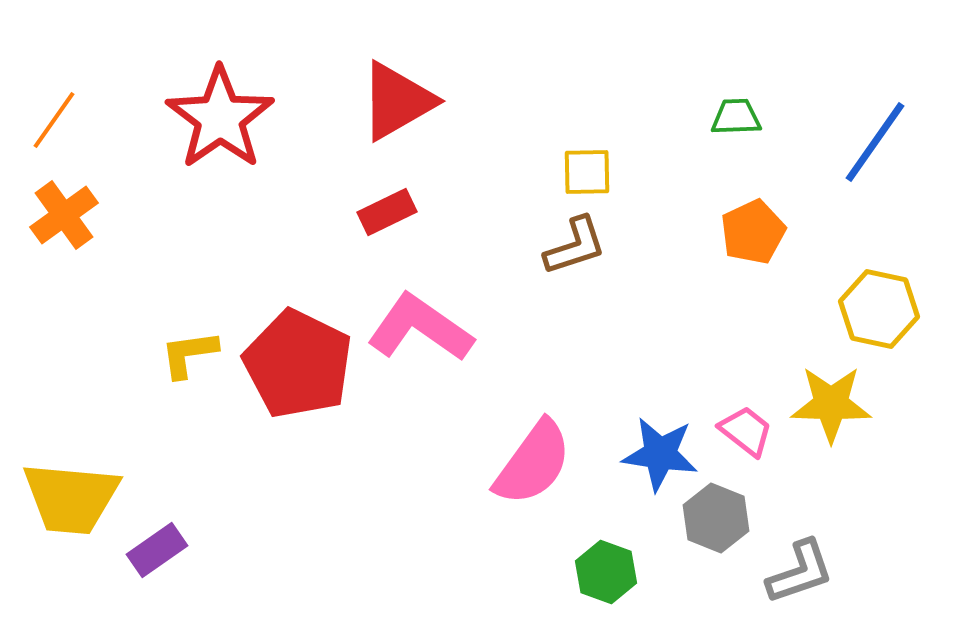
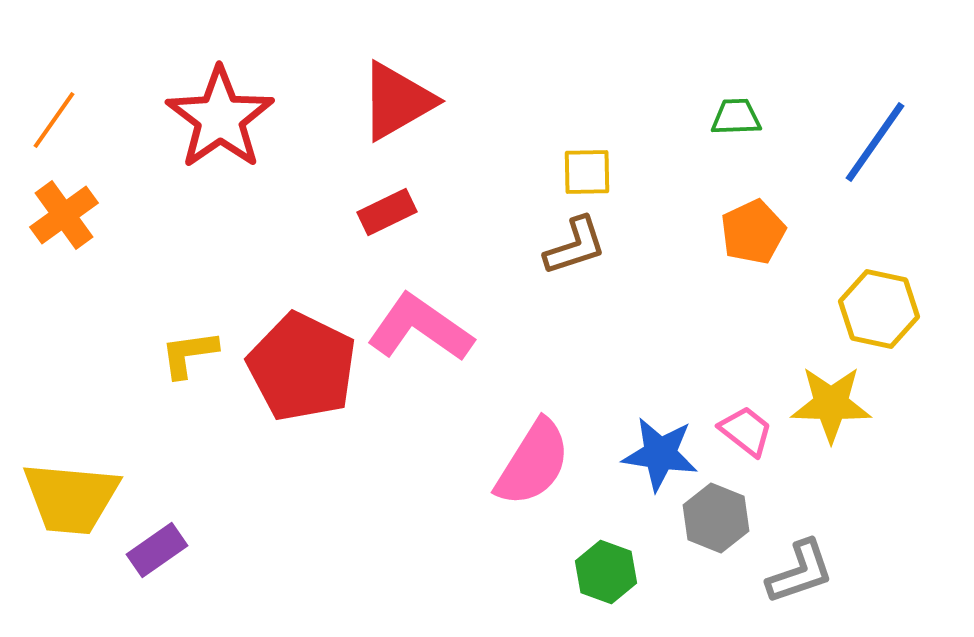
red pentagon: moved 4 px right, 3 px down
pink semicircle: rotated 4 degrees counterclockwise
